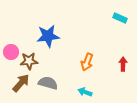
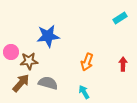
cyan rectangle: rotated 56 degrees counterclockwise
cyan arrow: moved 1 px left; rotated 40 degrees clockwise
